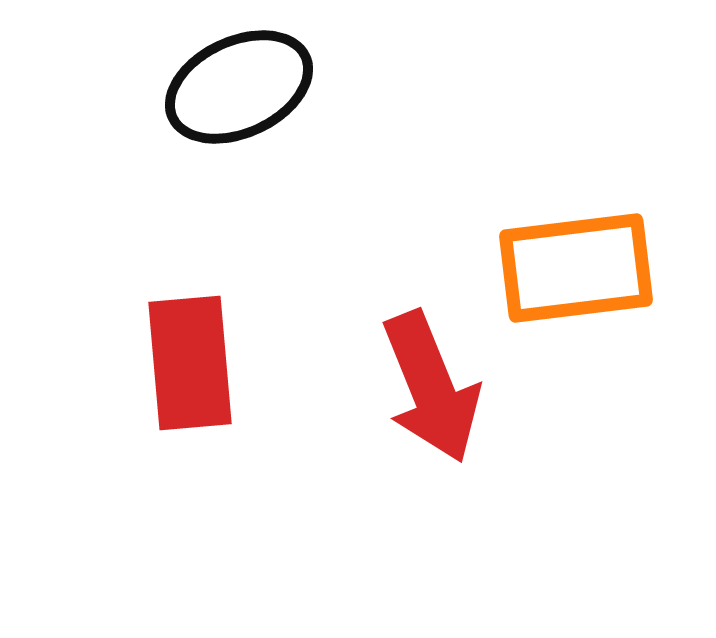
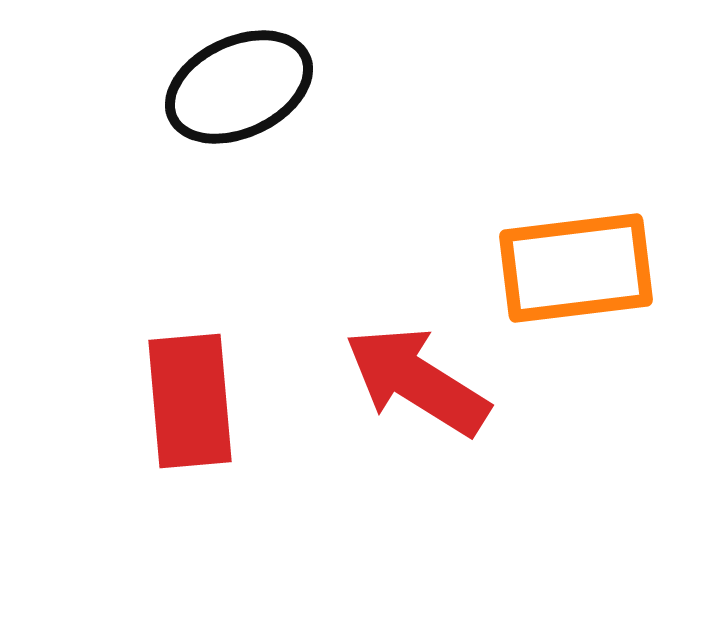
red rectangle: moved 38 px down
red arrow: moved 14 px left, 6 px up; rotated 144 degrees clockwise
